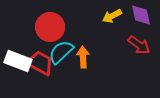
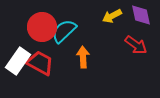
red circle: moved 8 px left
red arrow: moved 3 px left
cyan semicircle: moved 3 px right, 21 px up
white rectangle: rotated 76 degrees counterclockwise
